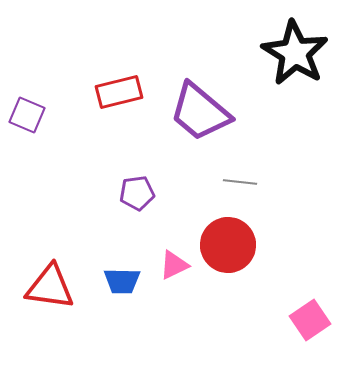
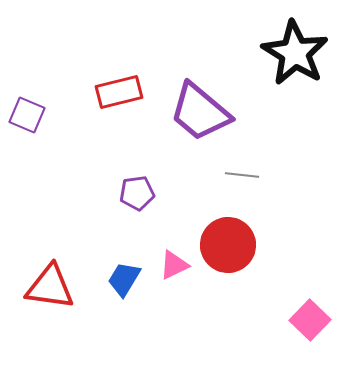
gray line: moved 2 px right, 7 px up
blue trapezoid: moved 2 px right, 2 px up; rotated 120 degrees clockwise
pink square: rotated 12 degrees counterclockwise
